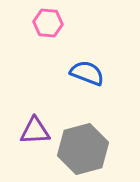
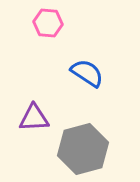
blue semicircle: rotated 12 degrees clockwise
purple triangle: moved 1 px left, 13 px up
